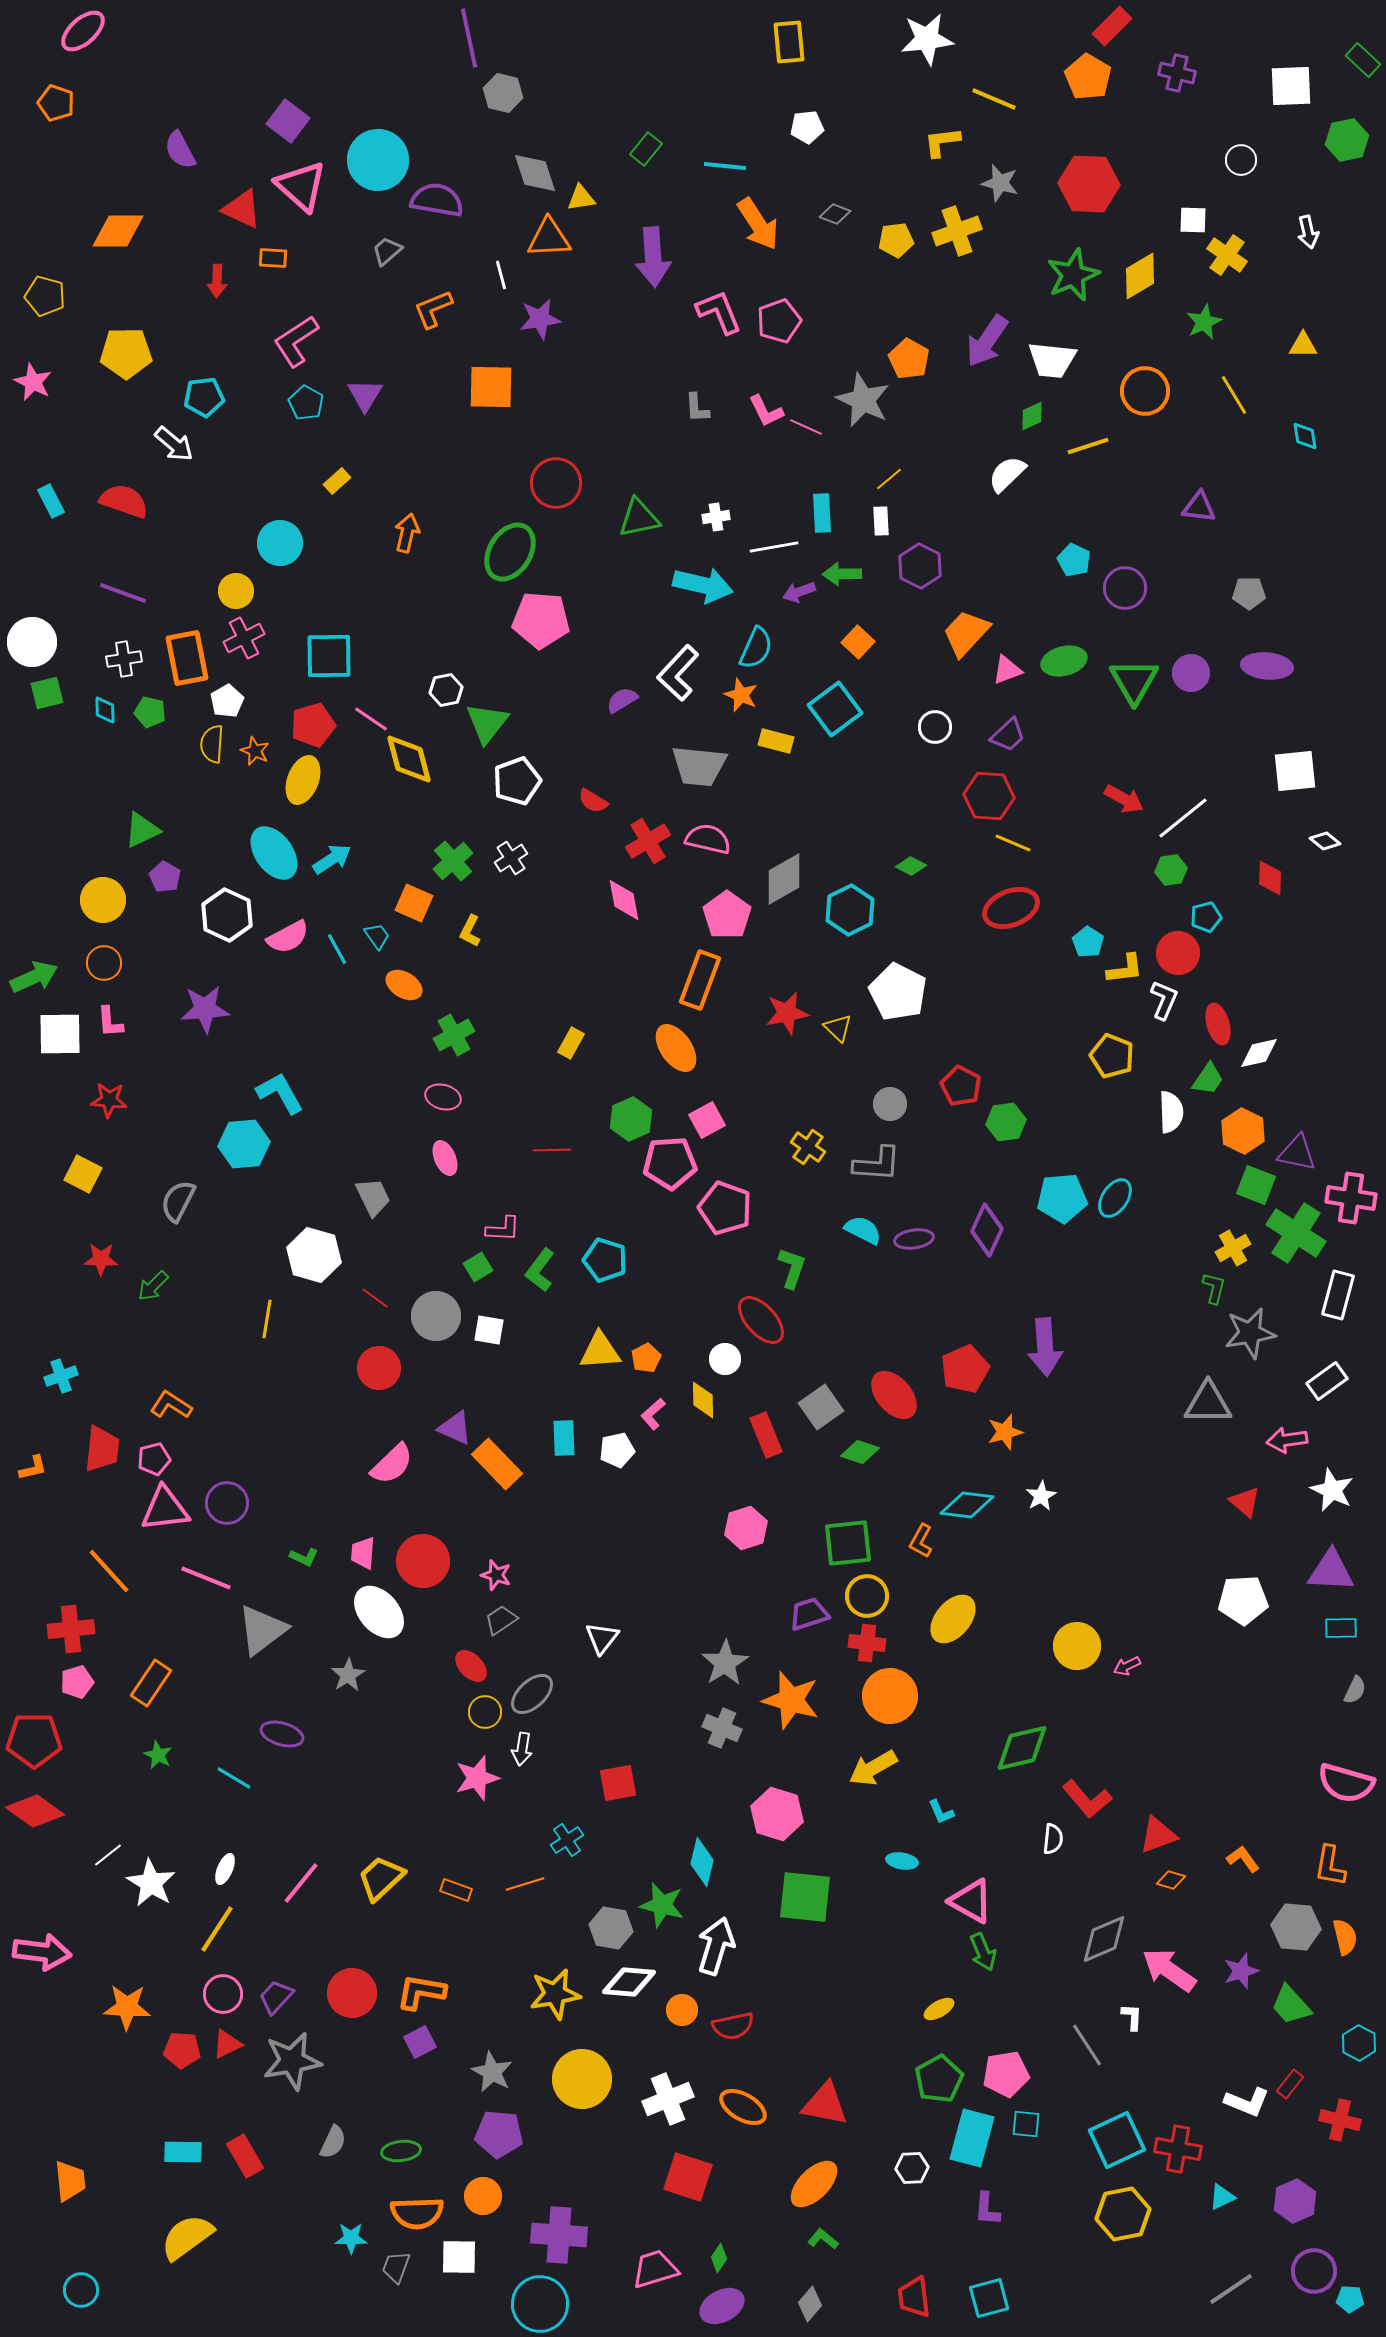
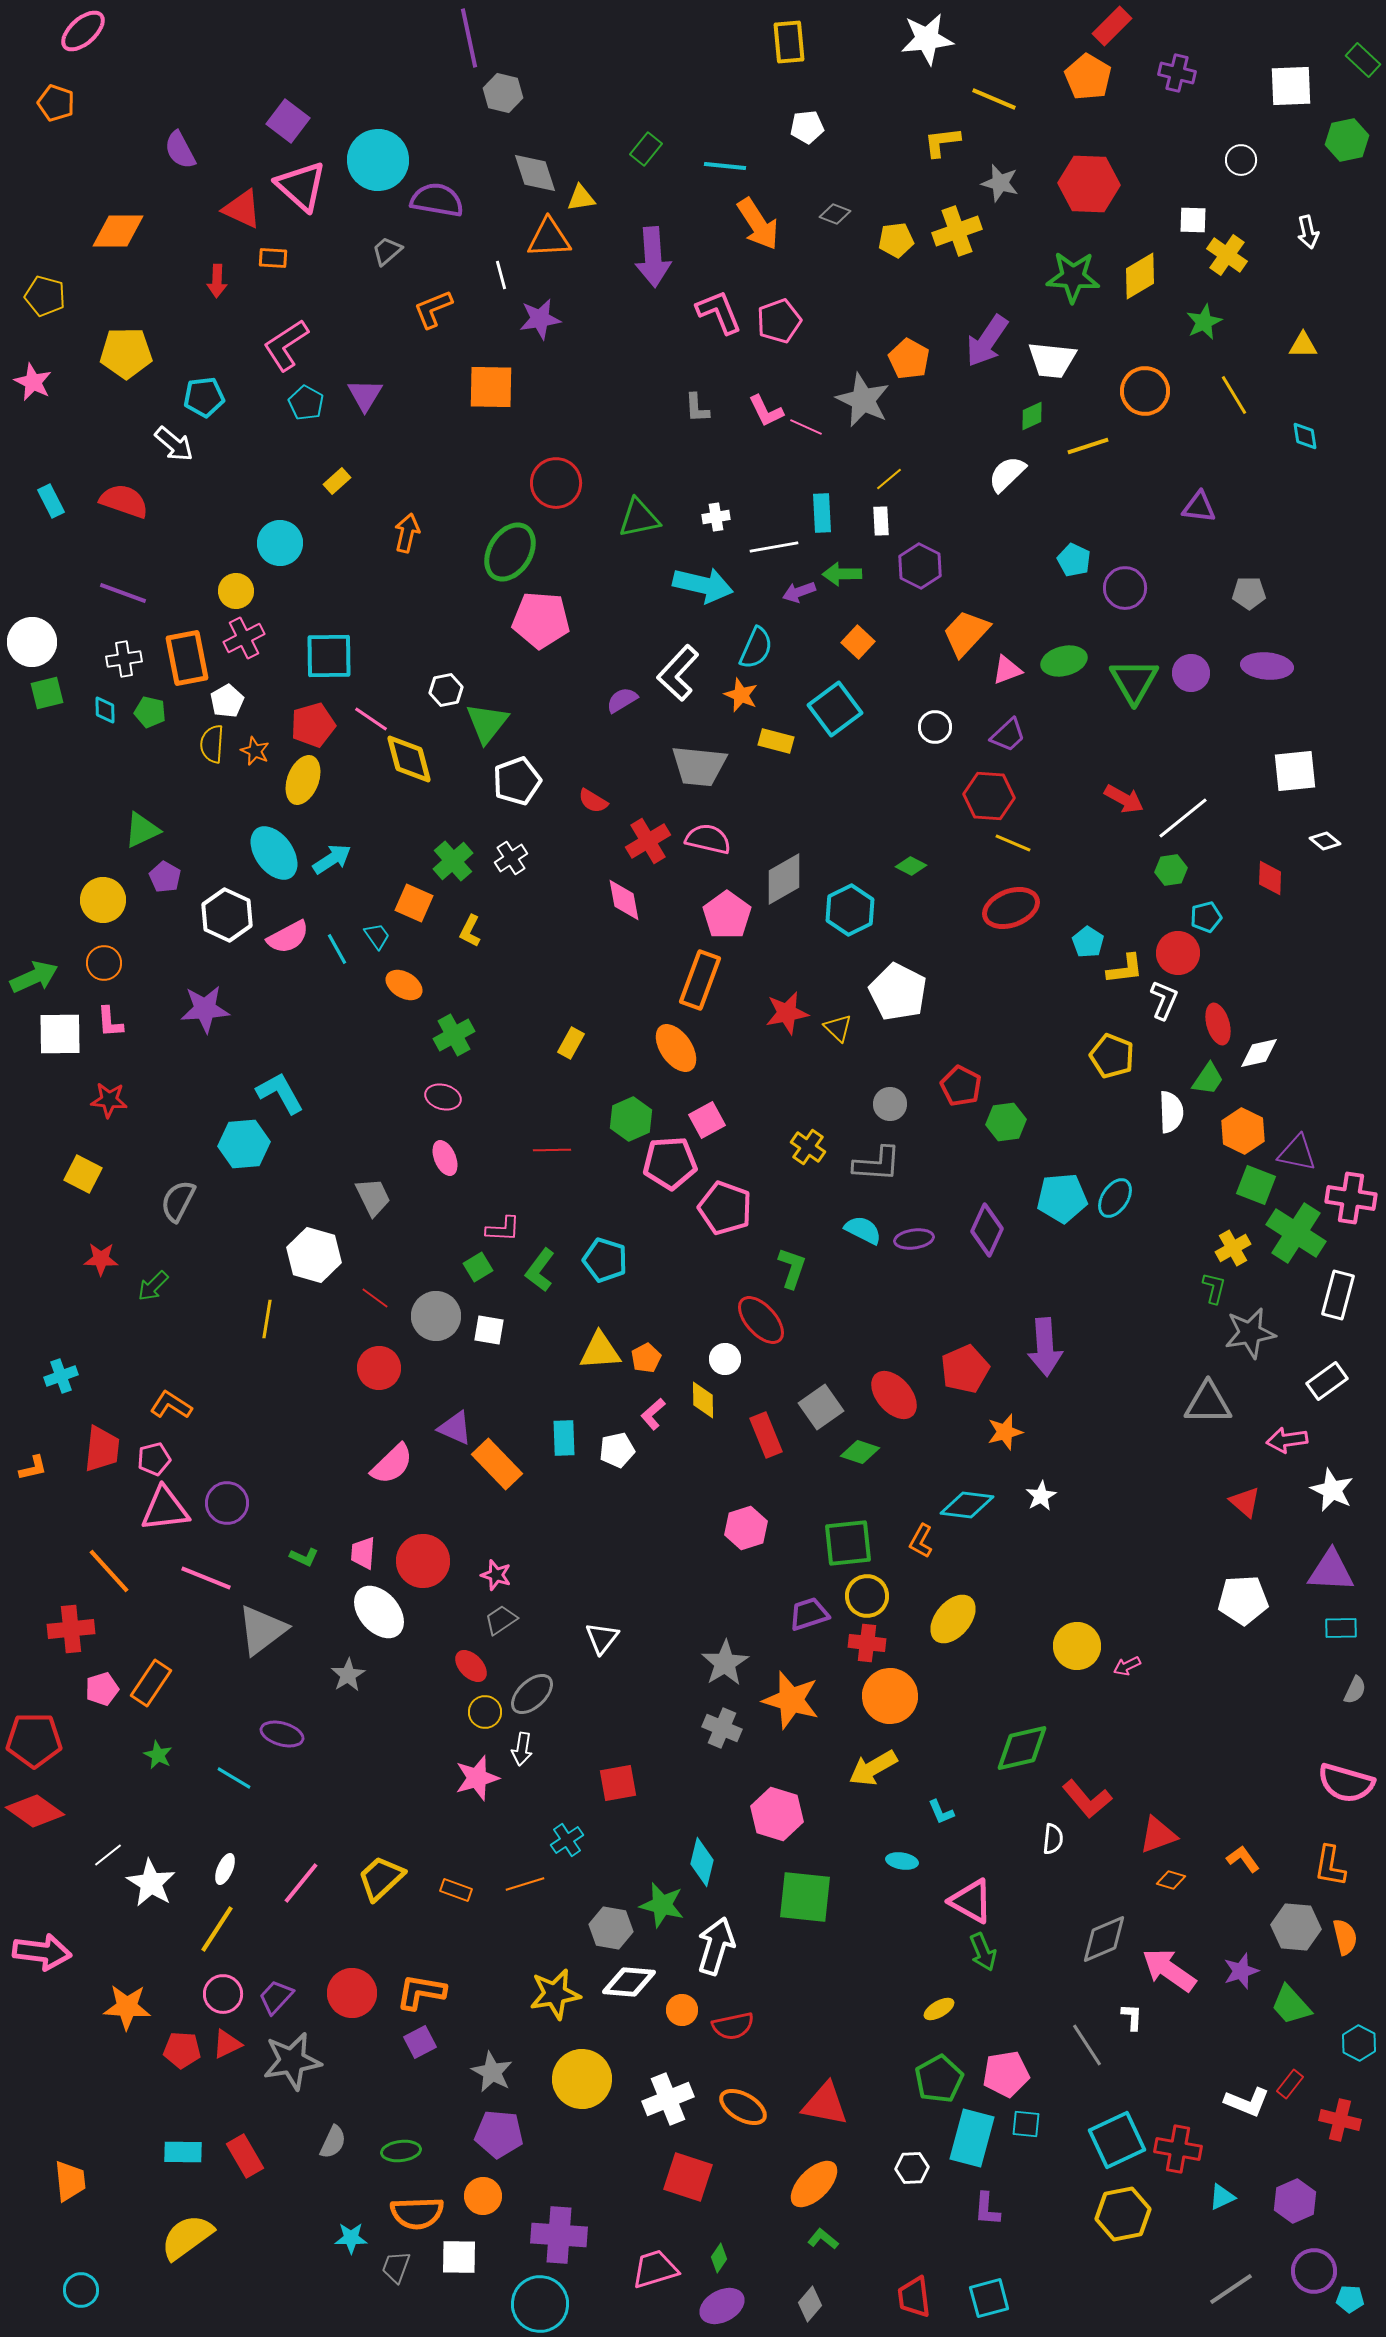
green star at (1073, 275): moved 2 px down; rotated 26 degrees clockwise
pink L-shape at (296, 341): moved 10 px left, 4 px down
pink pentagon at (77, 1682): moved 25 px right, 7 px down
